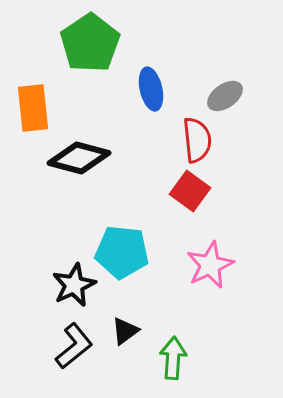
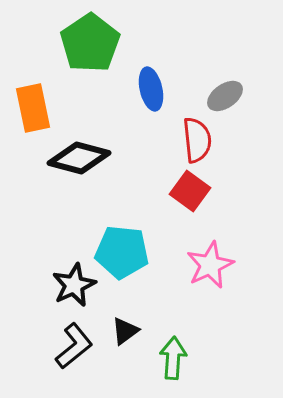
orange rectangle: rotated 6 degrees counterclockwise
